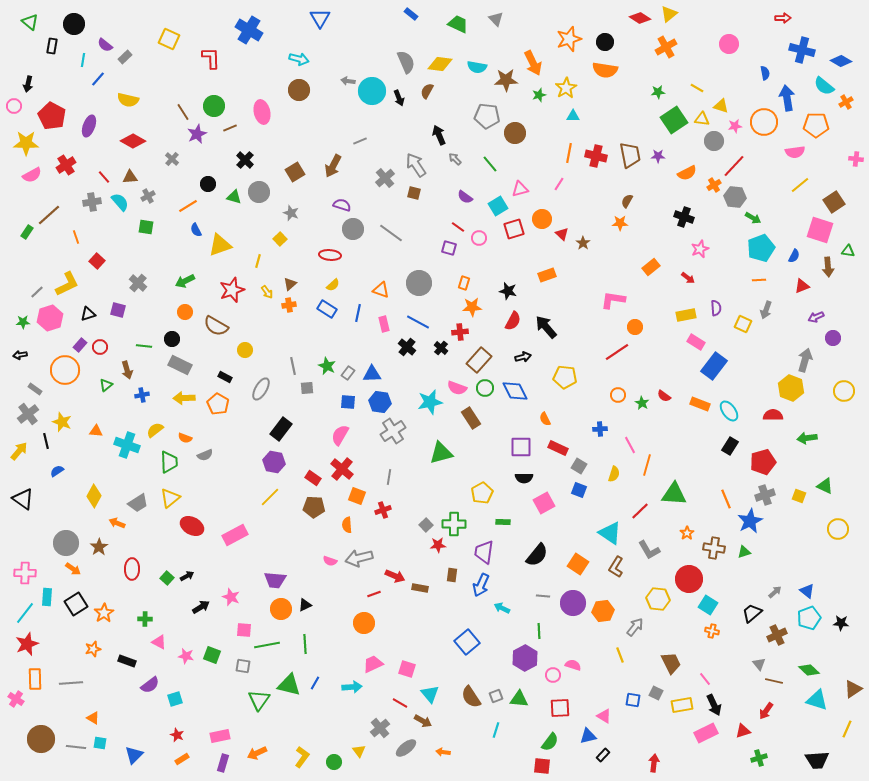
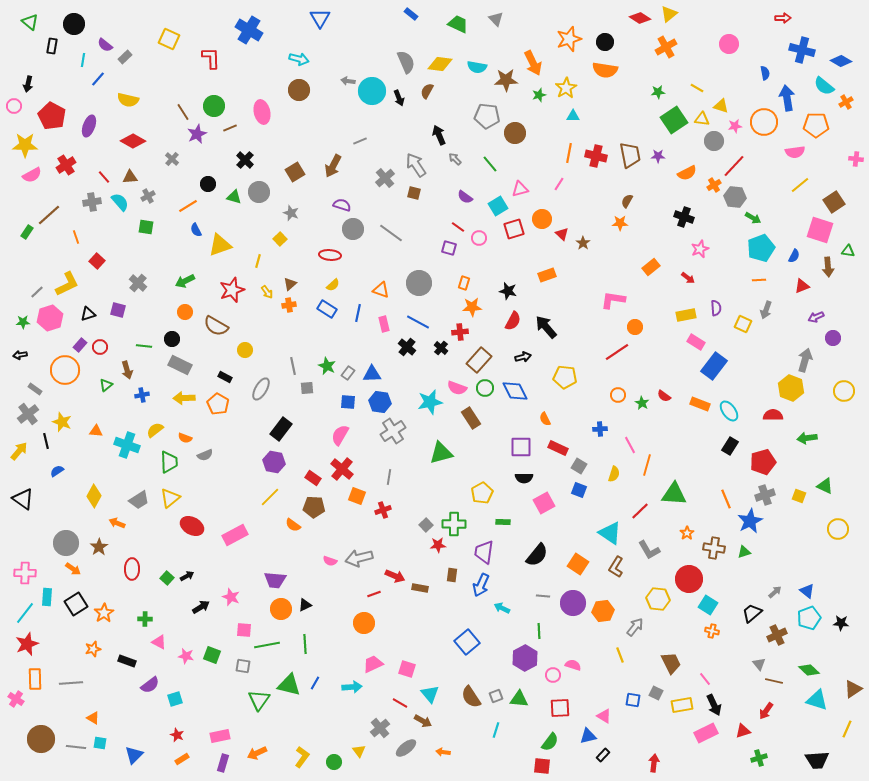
yellow star at (26, 143): moved 1 px left, 2 px down
gray trapezoid at (138, 503): moved 1 px right, 3 px up
orange semicircle at (347, 525): moved 54 px left; rotated 49 degrees counterclockwise
